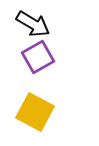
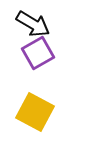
purple square: moved 4 px up
